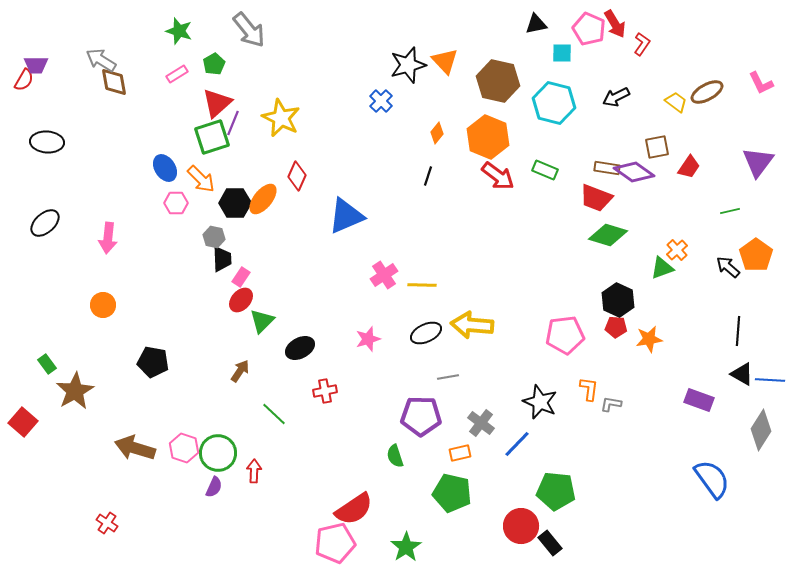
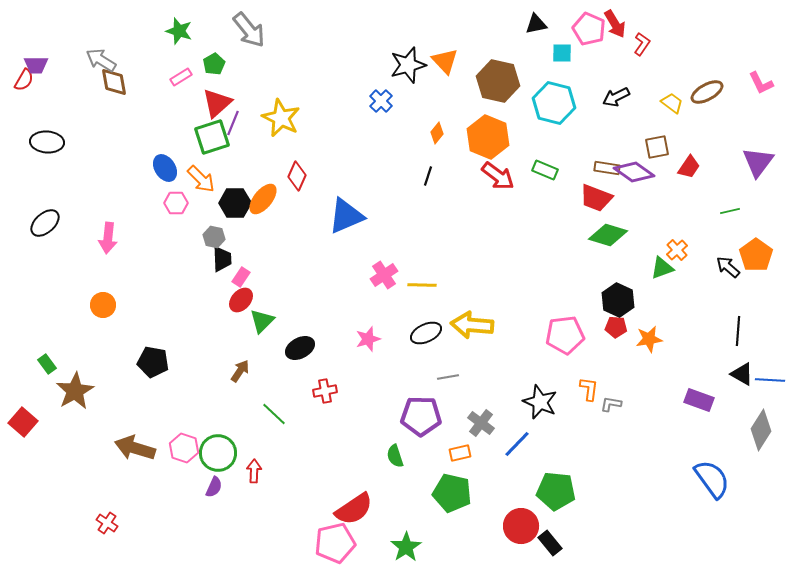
pink rectangle at (177, 74): moved 4 px right, 3 px down
yellow trapezoid at (676, 102): moved 4 px left, 1 px down
